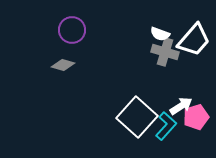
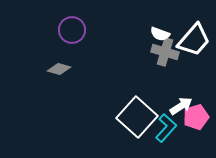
gray diamond: moved 4 px left, 4 px down
cyan L-shape: moved 2 px down
